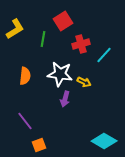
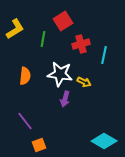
cyan line: rotated 30 degrees counterclockwise
